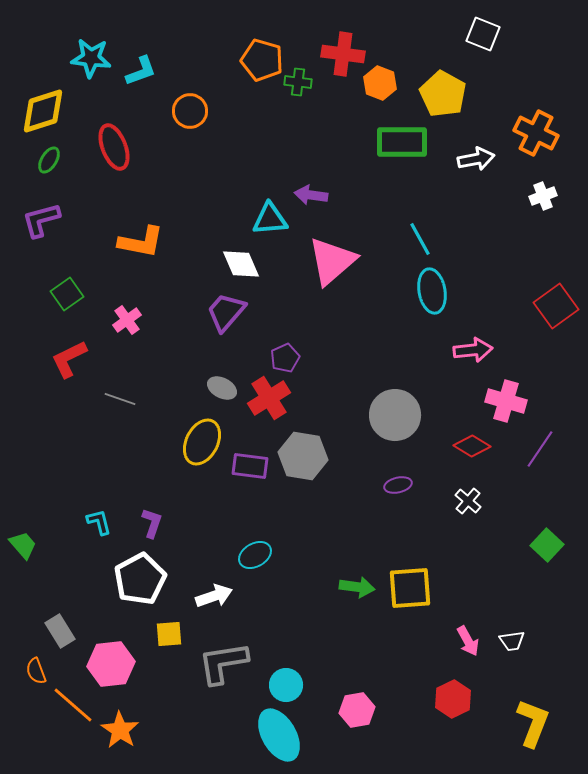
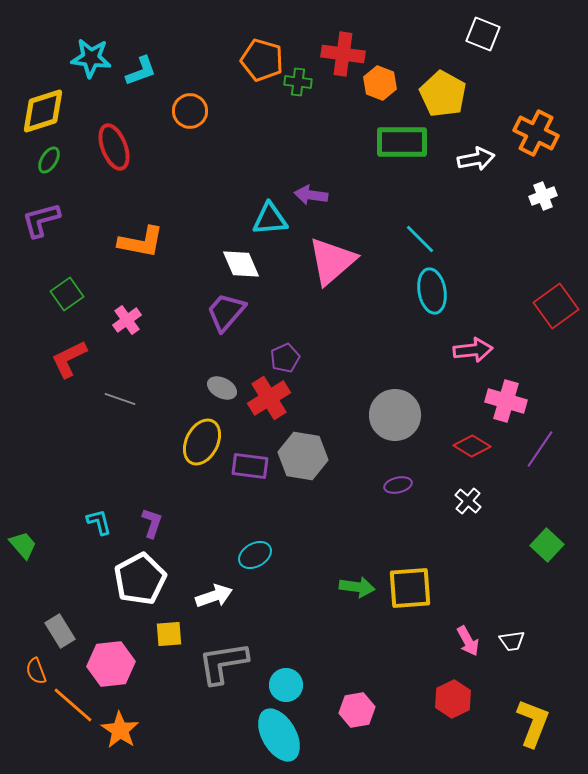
cyan line at (420, 239): rotated 16 degrees counterclockwise
